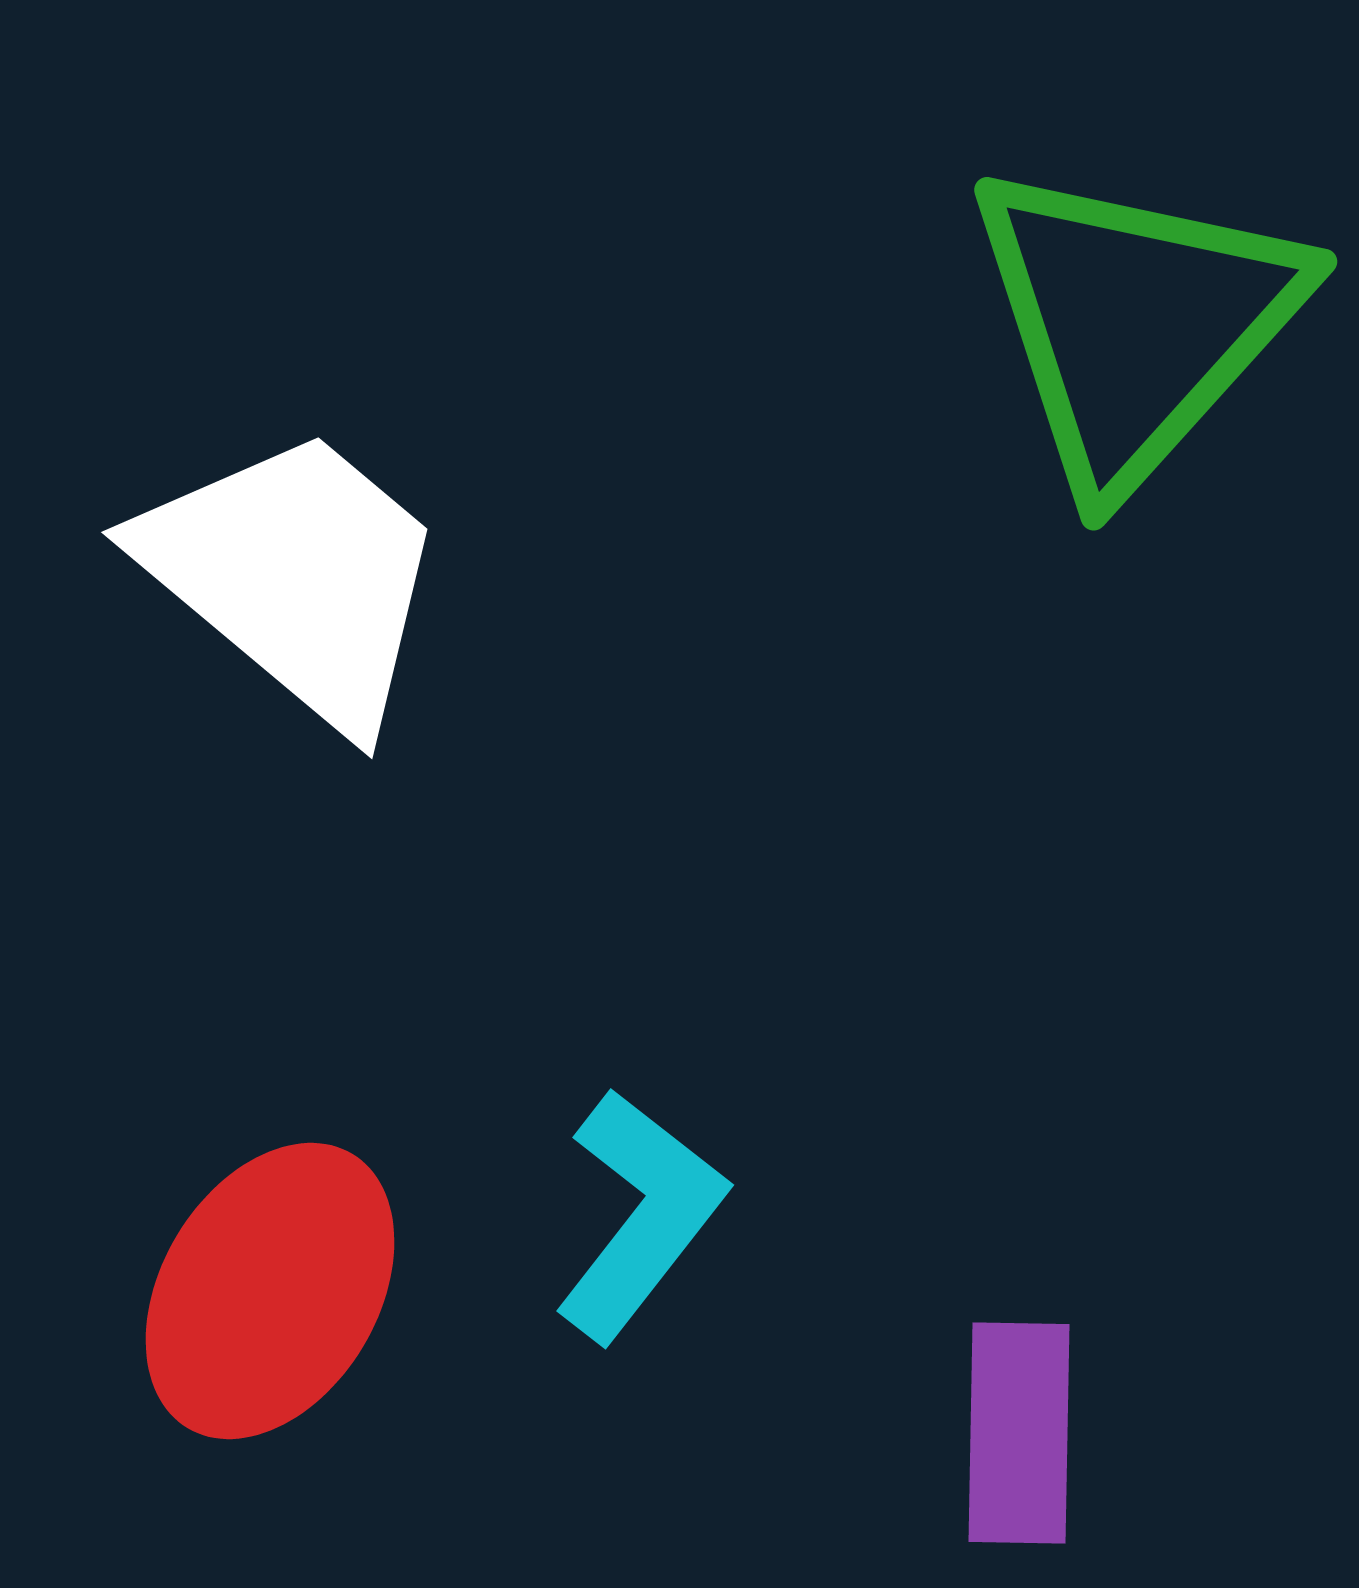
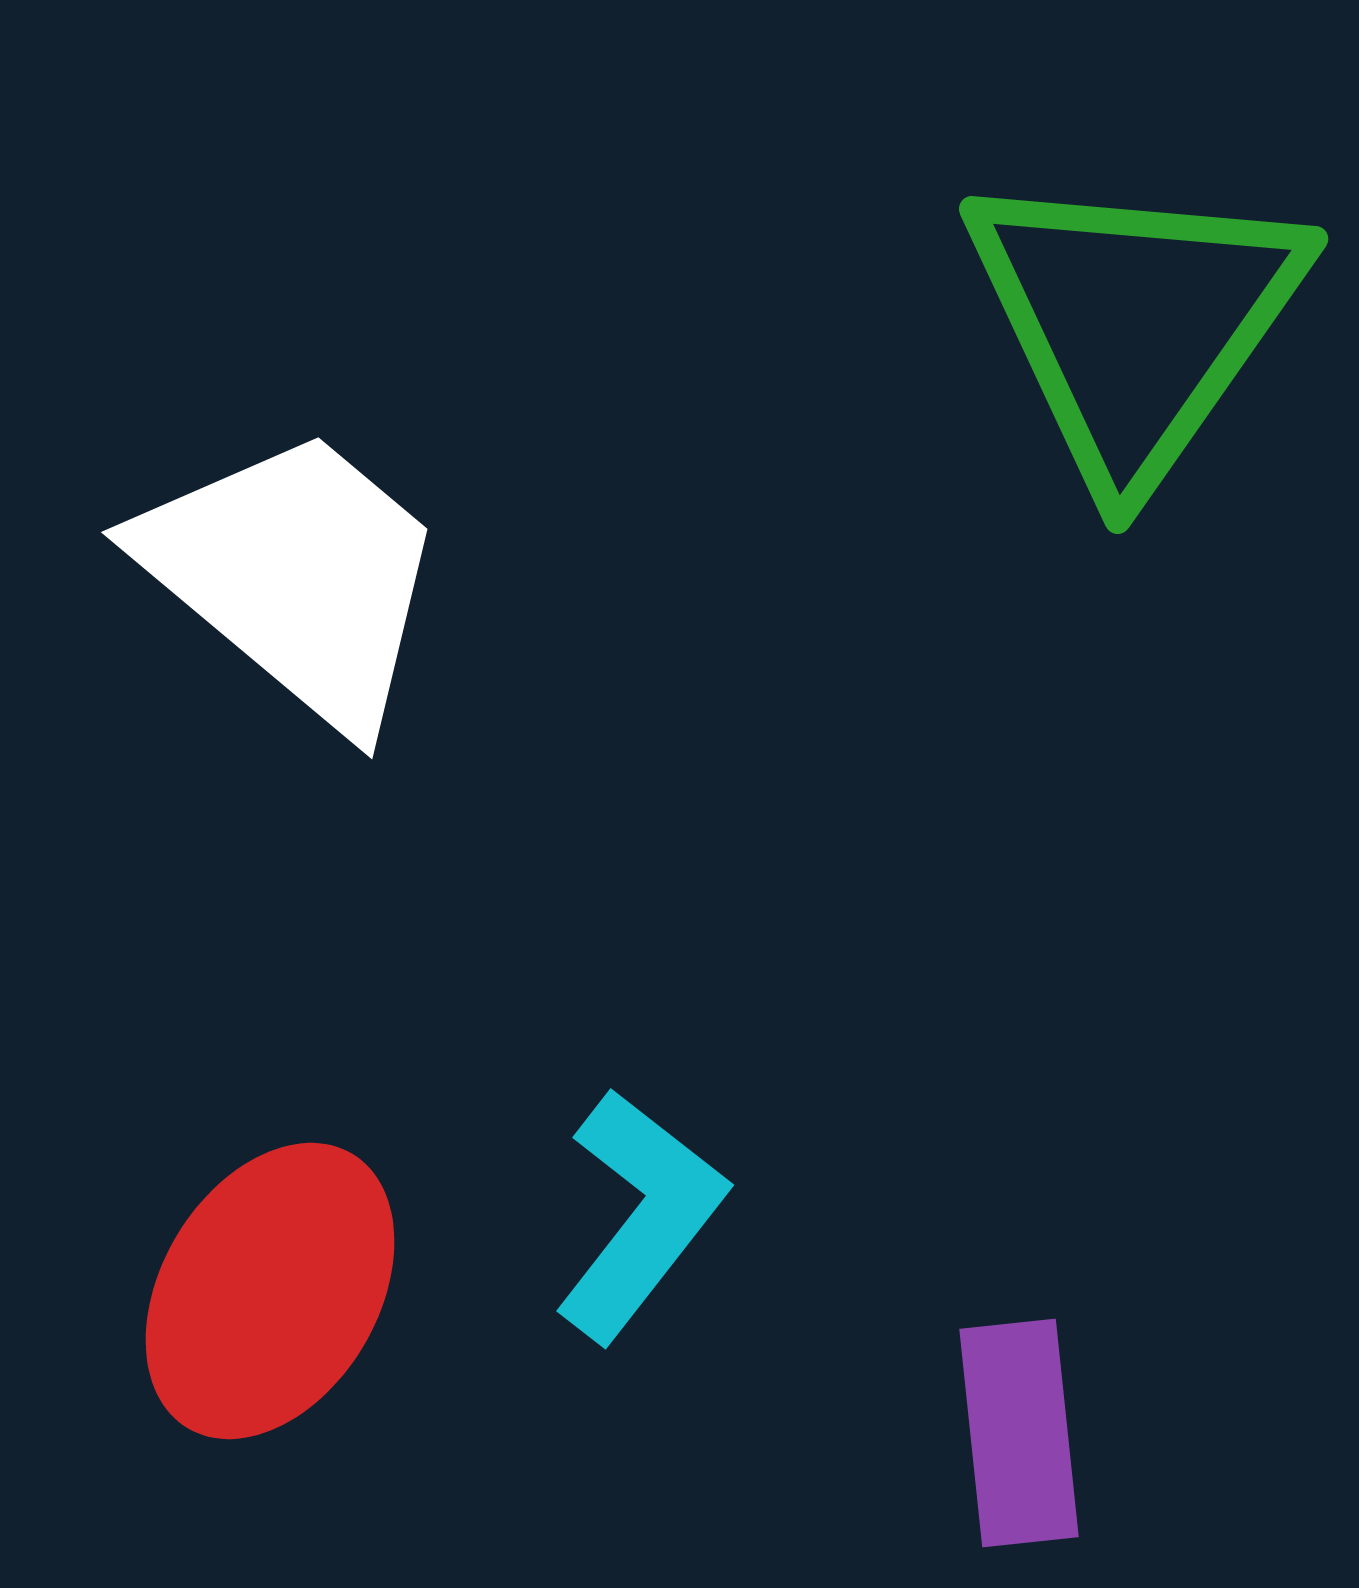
green triangle: rotated 7 degrees counterclockwise
purple rectangle: rotated 7 degrees counterclockwise
